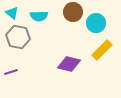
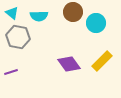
yellow rectangle: moved 11 px down
purple diamond: rotated 40 degrees clockwise
